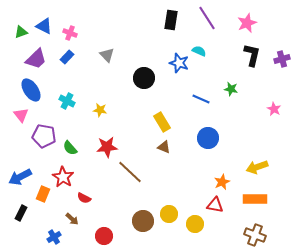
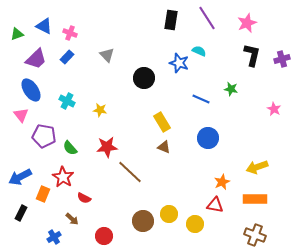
green triangle at (21, 32): moved 4 px left, 2 px down
